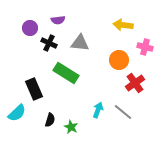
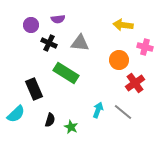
purple semicircle: moved 1 px up
purple circle: moved 1 px right, 3 px up
cyan semicircle: moved 1 px left, 1 px down
